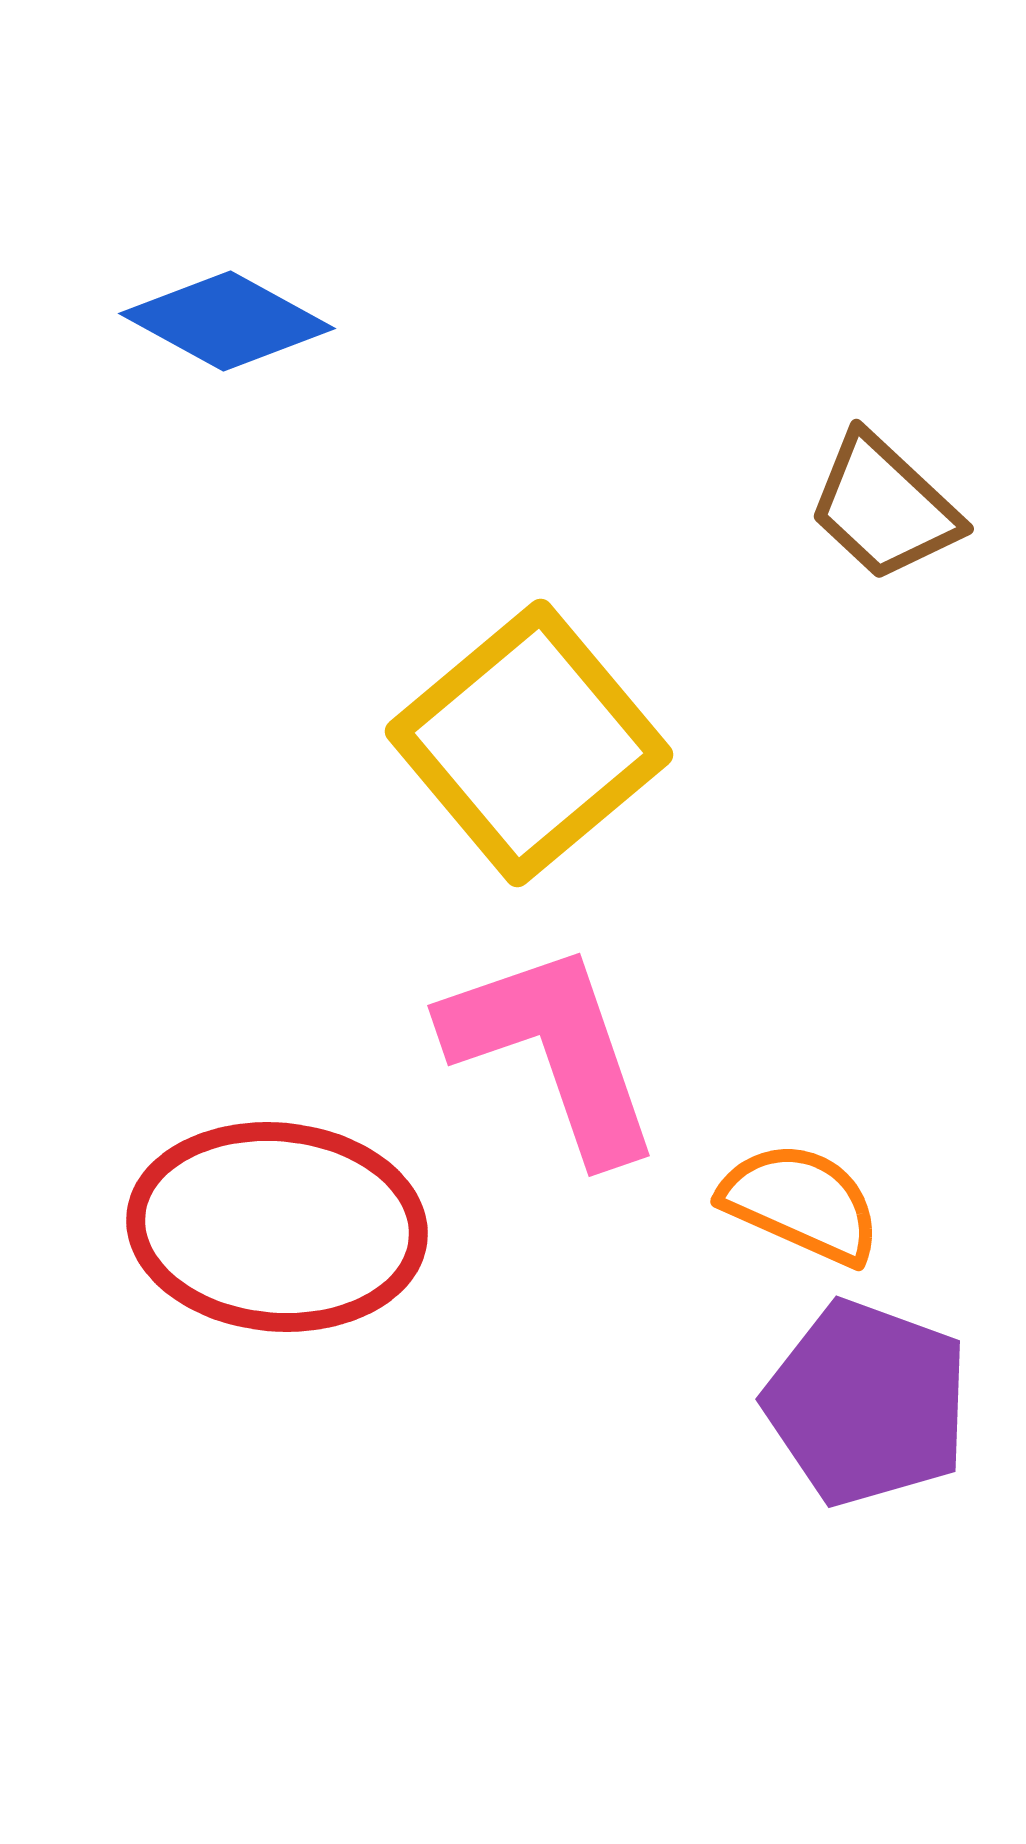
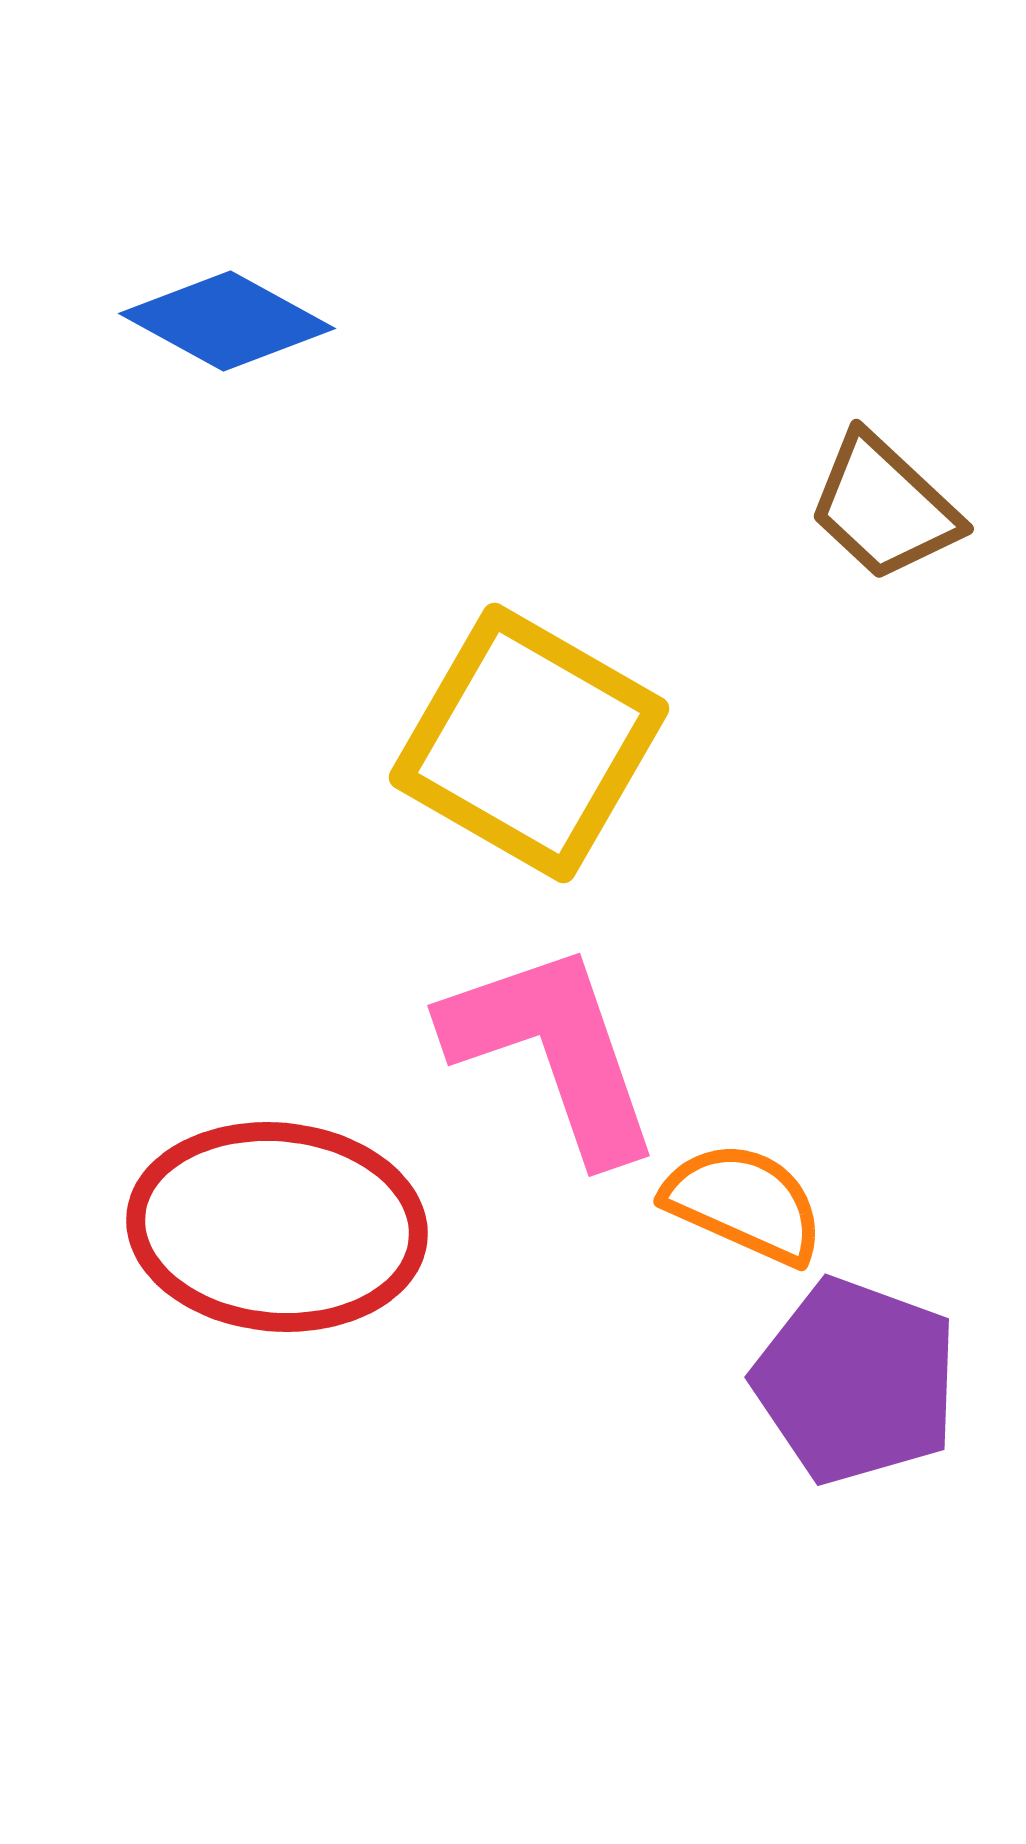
yellow square: rotated 20 degrees counterclockwise
orange semicircle: moved 57 px left
purple pentagon: moved 11 px left, 22 px up
